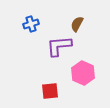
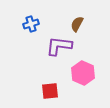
purple L-shape: rotated 12 degrees clockwise
